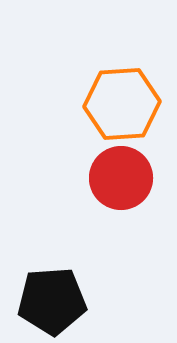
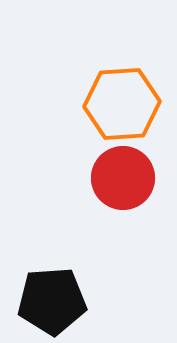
red circle: moved 2 px right
